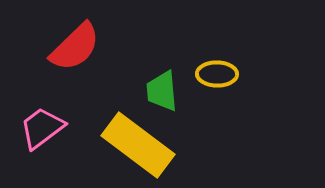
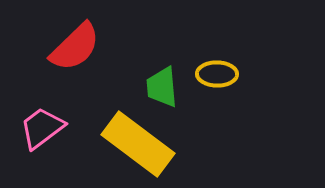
green trapezoid: moved 4 px up
yellow rectangle: moved 1 px up
